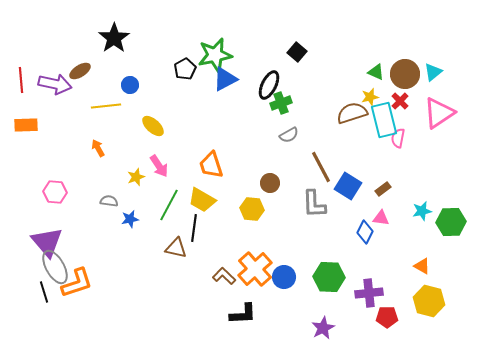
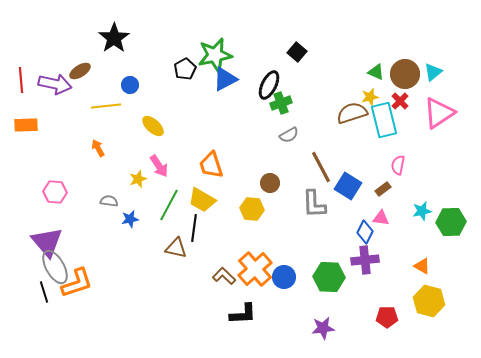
pink semicircle at (398, 138): moved 27 px down
yellow star at (136, 177): moved 2 px right, 2 px down
purple cross at (369, 293): moved 4 px left, 33 px up
purple star at (323, 328): rotated 20 degrees clockwise
